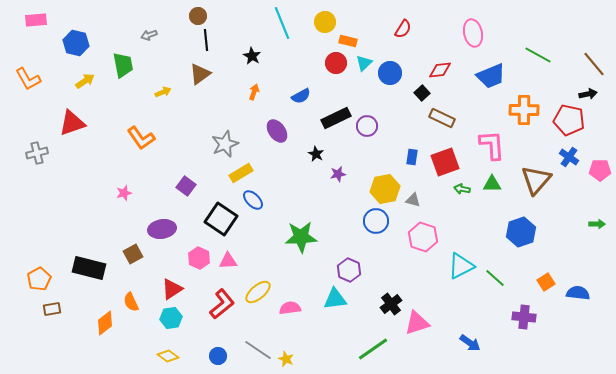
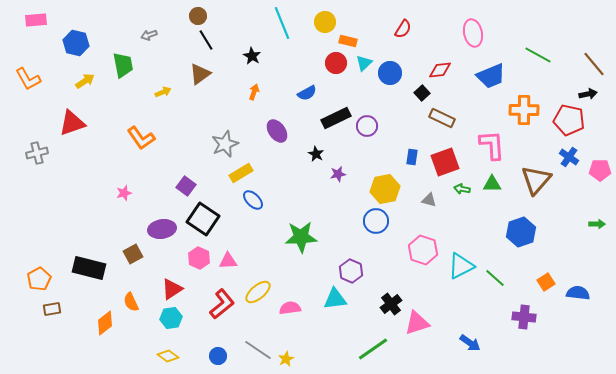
black line at (206, 40): rotated 25 degrees counterclockwise
blue semicircle at (301, 96): moved 6 px right, 3 px up
gray triangle at (413, 200): moved 16 px right
black square at (221, 219): moved 18 px left
pink hexagon at (423, 237): moved 13 px down
purple hexagon at (349, 270): moved 2 px right, 1 px down
yellow star at (286, 359): rotated 21 degrees clockwise
